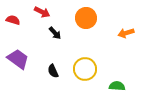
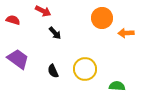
red arrow: moved 1 px right, 1 px up
orange circle: moved 16 px right
orange arrow: rotated 14 degrees clockwise
